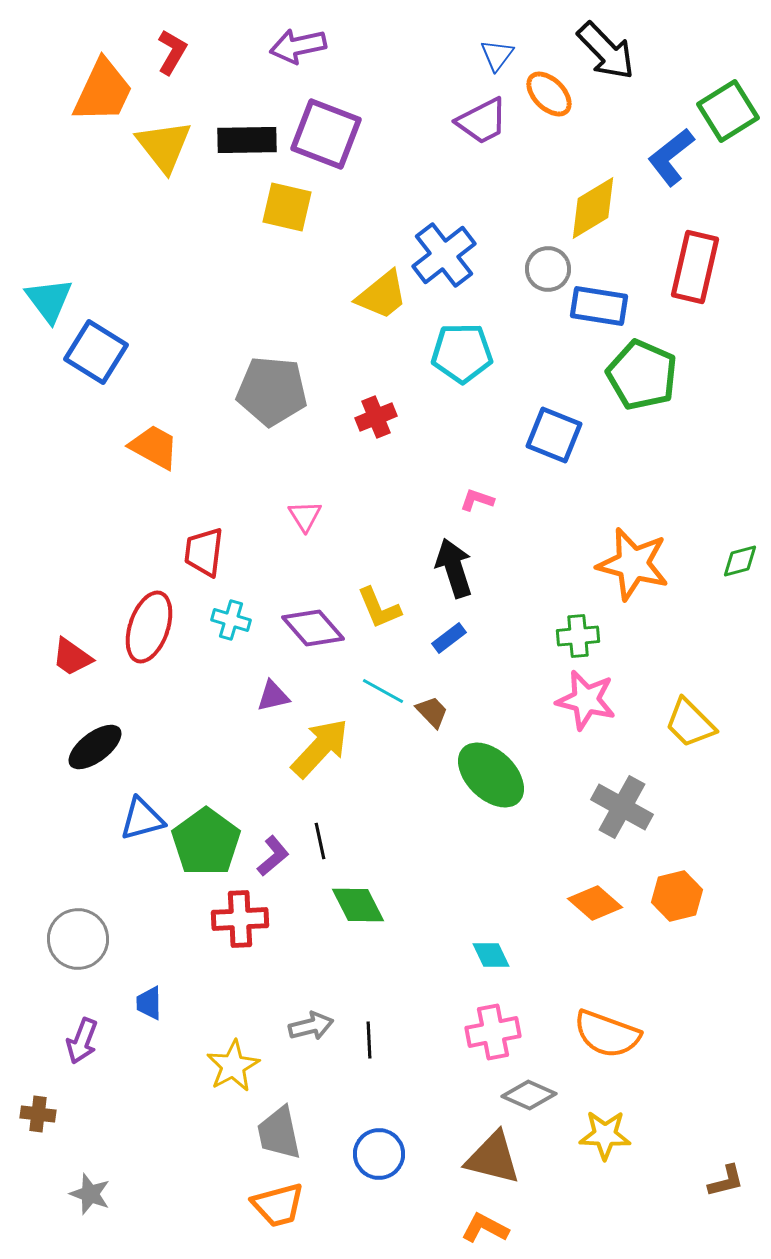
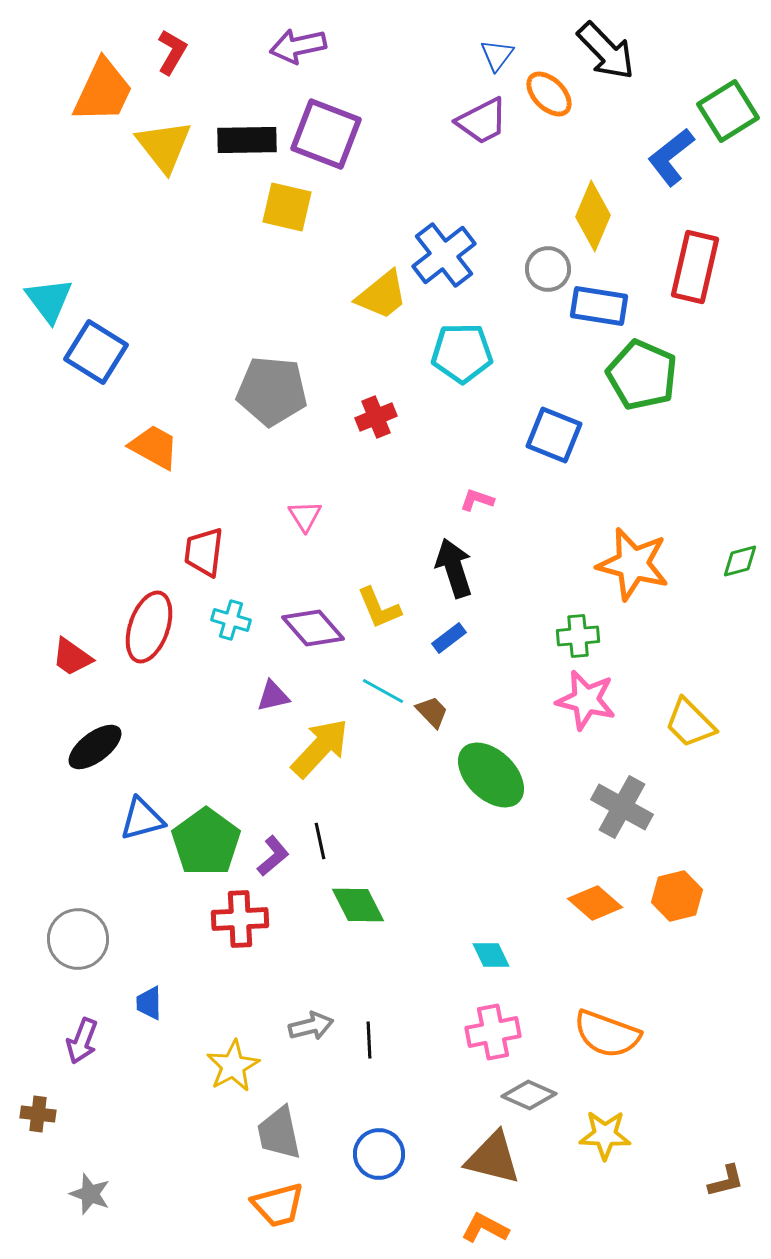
yellow diamond at (593, 208): moved 8 px down; rotated 36 degrees counterclockwise
